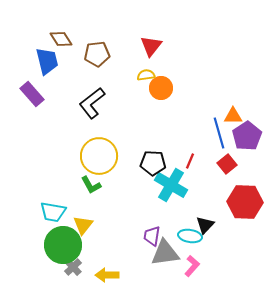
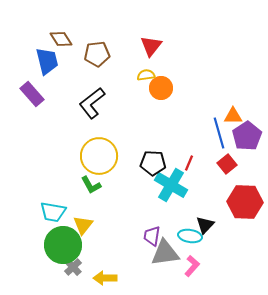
red line: moved 1 px left, 2 px down
yellow arrow: moved 2 px left, 3 px down
